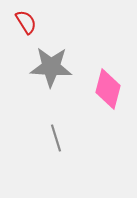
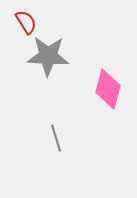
gray star: moved 3 px left, 11 px up
